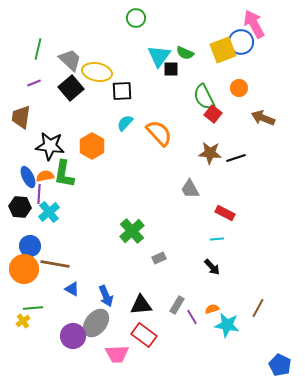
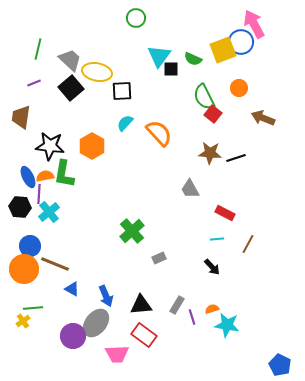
green semicircle at (185, 53): moved 8 px right, 6 px down
brown line at (55, 264): rotated 12 degrees clockwise
brown line at (258, 308): moved 10 px left, 64 px up
purple line at (192, 317): rotated 14 degrees clockwise
